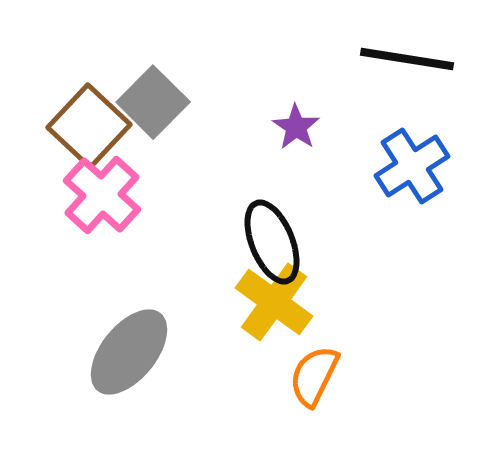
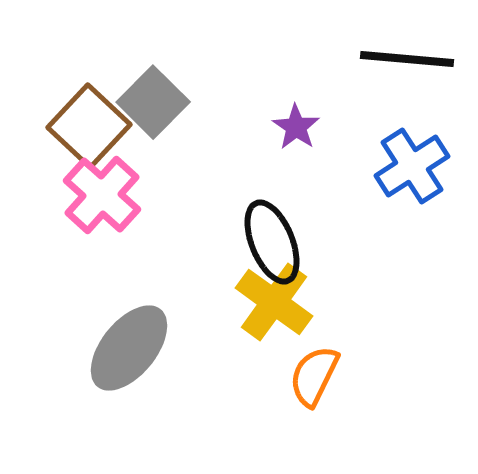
black line: rotated 4 degrees counterclockwise
gray ellipse: moved 4 px up
